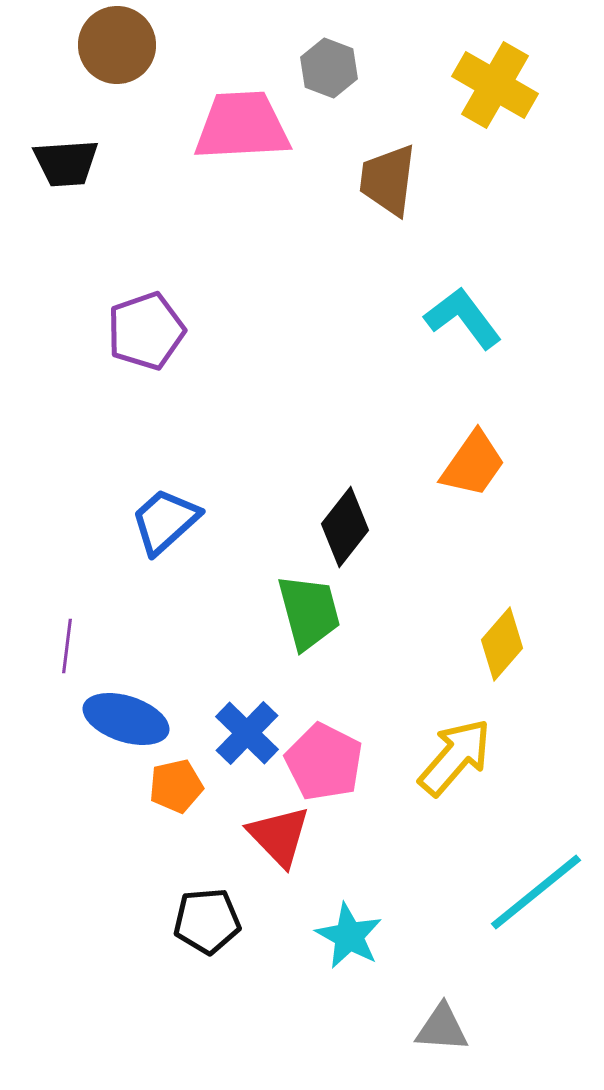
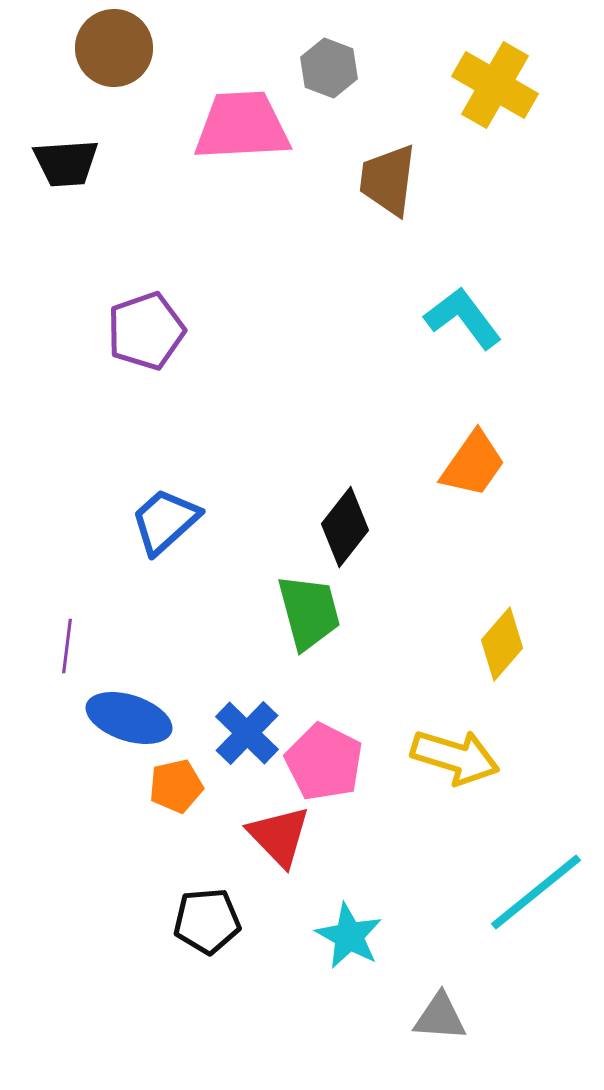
brown circle: moved 3 px left, 3 px down
blue ellipse: moved 3 px right, 1 px up
yellow arrow: rotated 66 degrees clockwise
gray triangle: moved 2 px left, 11 px up
